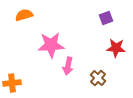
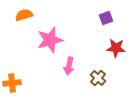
pink star: moved 1 px left, 5 px up; rotated 12 degrees counterclockwise
pink arrow: moved 1 px right
